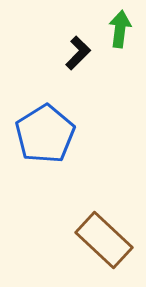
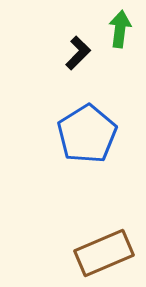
blue pentagon: moved 42 px right
brown rectangle: moved 13 px down; rotated 66 degrees counterclockwise
